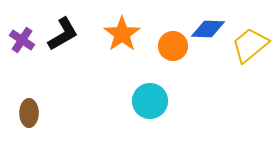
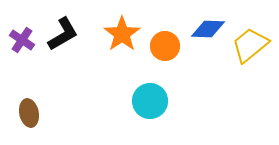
orange circle: moved 8 px left
brown ellipse: rotated 12 degrees counterclockwise
